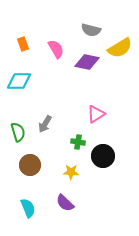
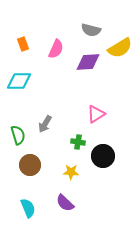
pink semicircle: rotated 54 degrees clockwise
purple diamond: moved 1 px right; rotated 15 degrees counterclockwise
green semicircle: moved 3 px down
